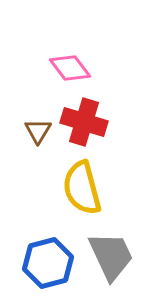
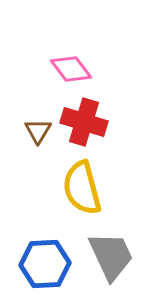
pink diamond: moved 1 px right, 1 px down
blue hexagon: moved 3 px left, 1 px down; rotated 12 degrees clockwise
